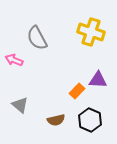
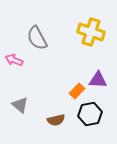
black hexagon: moved 6 px up; rotated 25 degrees clockwise
